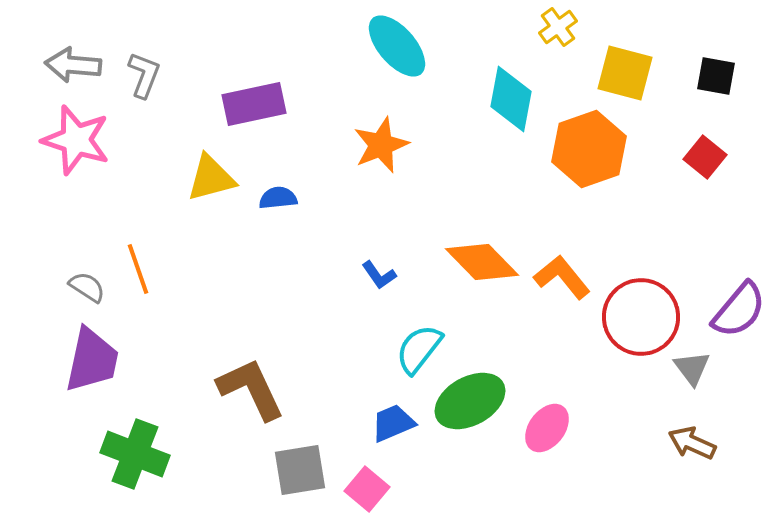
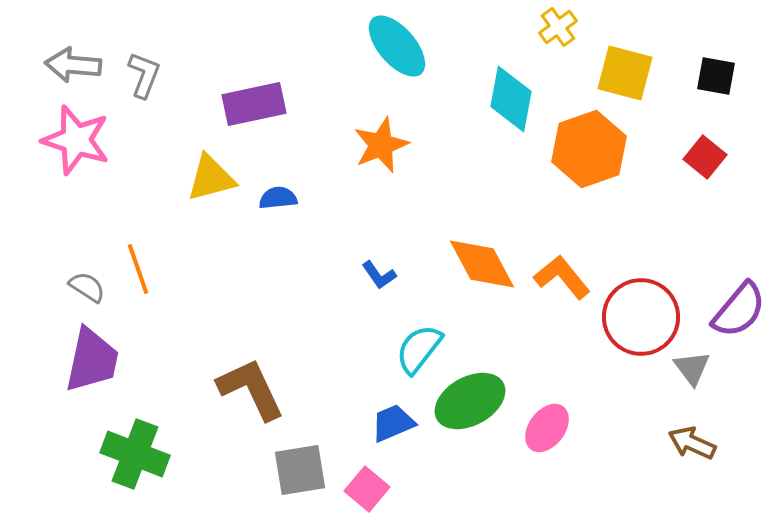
orange diamond: moved 2 px down; rotated 16 degrees clockwise
